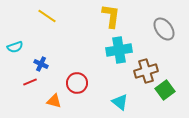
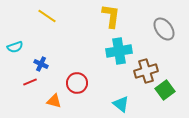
cyan cross: moved 1 px down
cyan triangle: moved 1 px right, 2 px down
